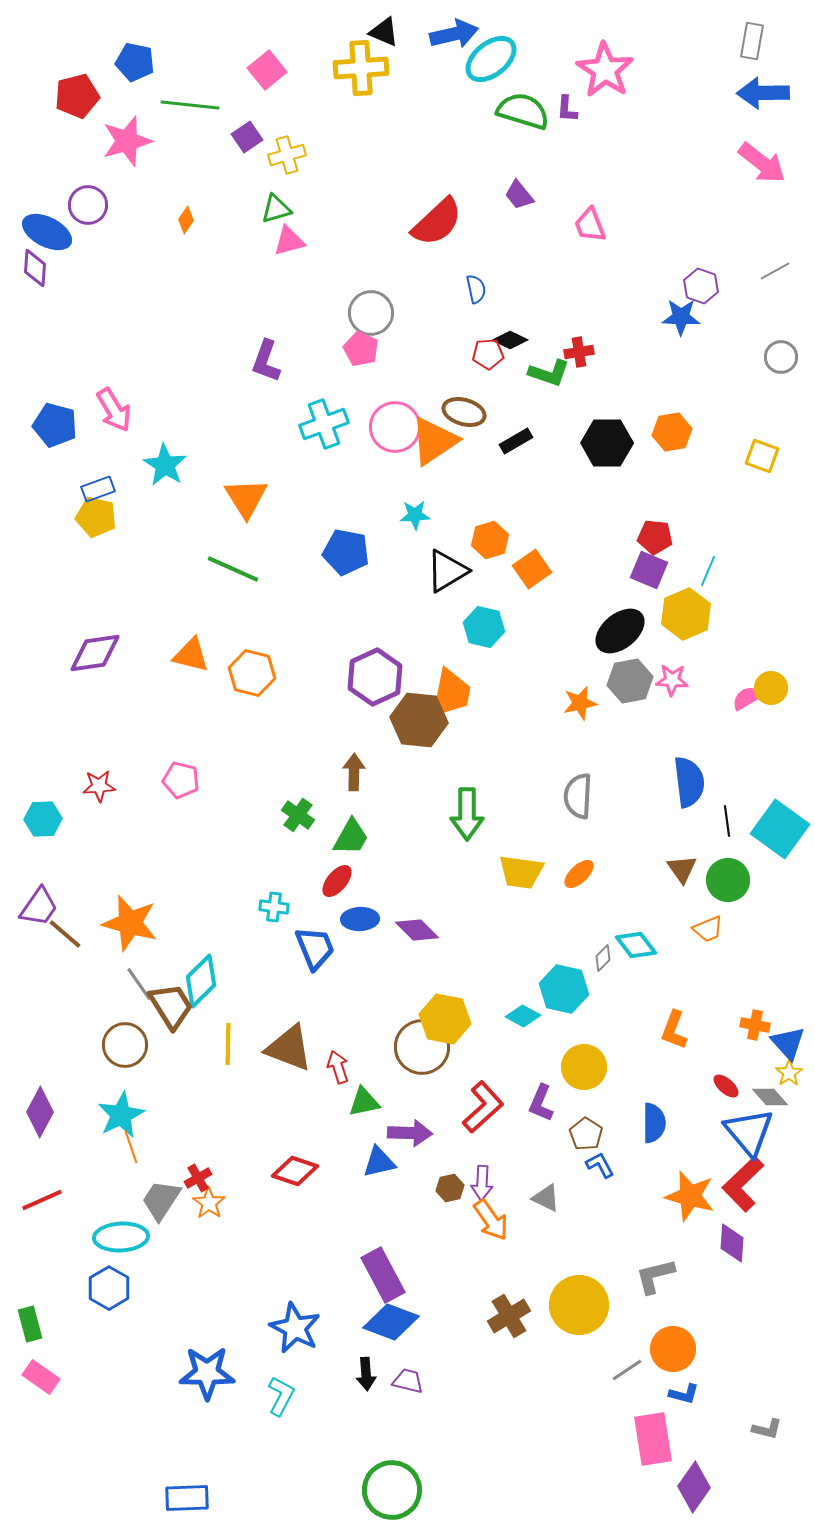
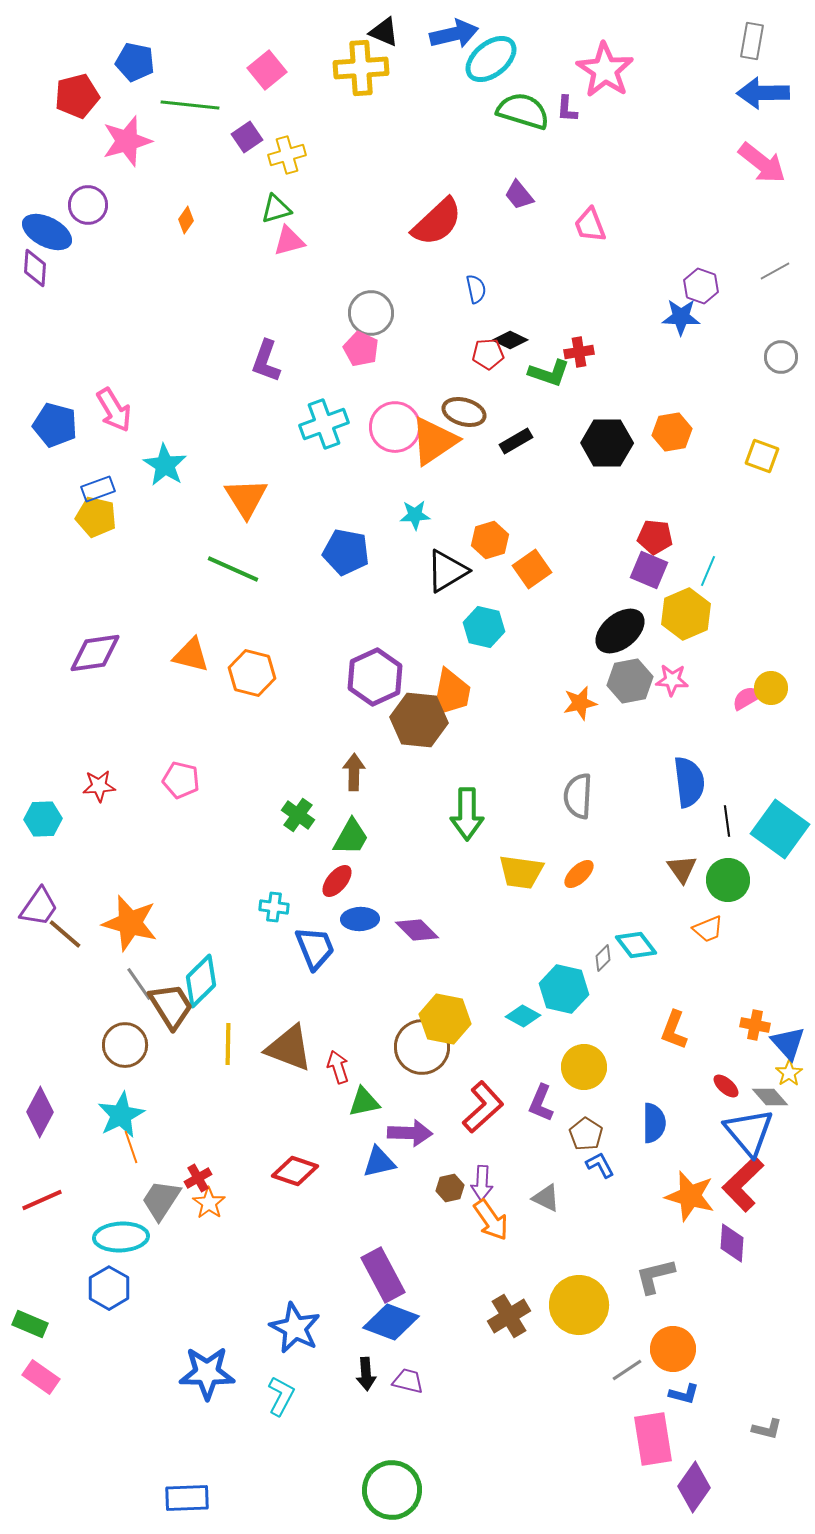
green rectangle at (30, 1324): rotated 52 degrees counterclockwise
